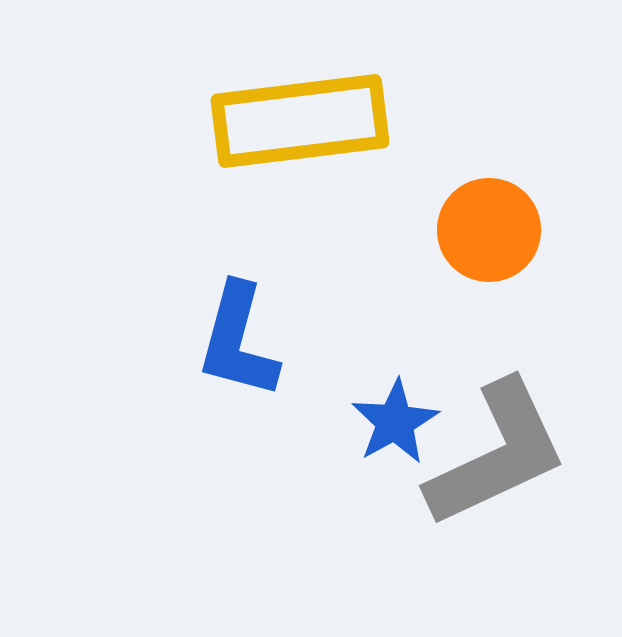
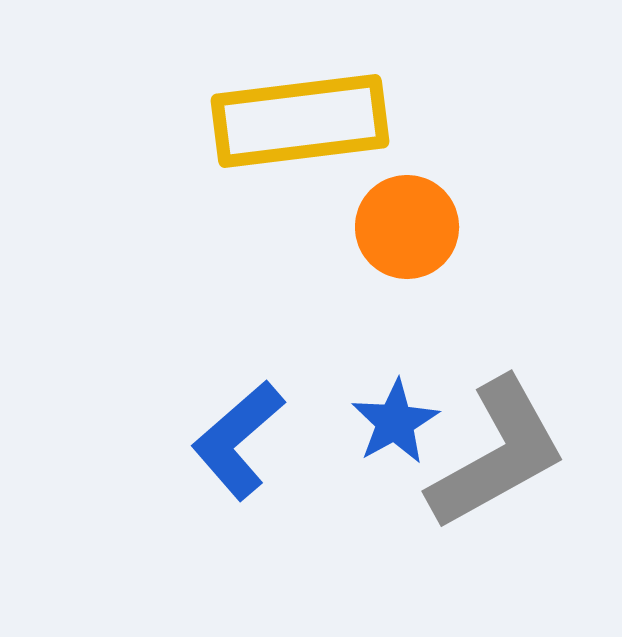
orange circle: moved 82 px left, 3 px up
blue L-shape: moved 99 px down; rotated 34 degrees clockwise
gray L-shape: rotated 4 degrees counterclockwise
